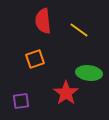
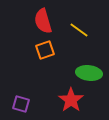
red semicircle: rotated 10 degrees counterclockwise
orange square: moved 10 px right, 9 px up
red star: moved 5 px right, 7 px down
purple square: moved 3 px down; rotated 24 degrees clockwise
